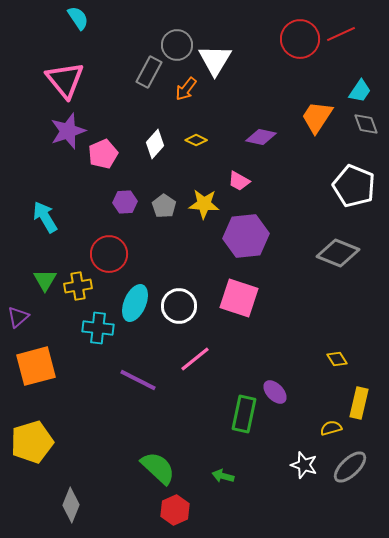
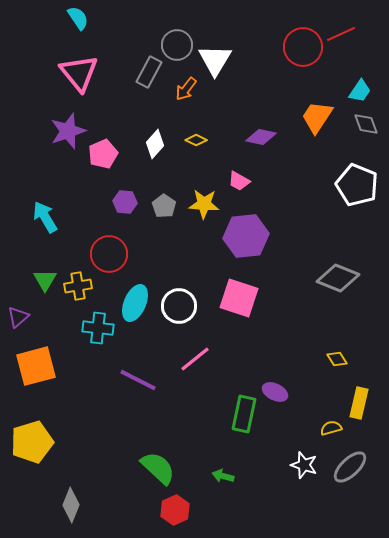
red circle at (300, 39): moved 3 px right, 8 px down
pink triangle at (65, 80): moved 14 px right, 7 px up
white pentagon at (354, 186): moved 3 px right, 1 px up
purple hexagon at (125, 202): rotated 10 degrees clockwise
gray diamond at (338, 253): moved 25 px down
purple ellipse at (275, 392): rotated 20 degrees counterclockwise
